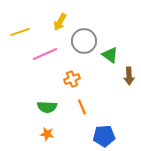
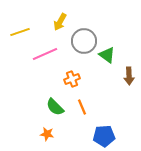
green triangle: moved 3 px left
green semicircle: moved 8 px right; rotated 42 degrees clockwise
